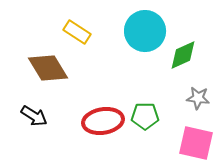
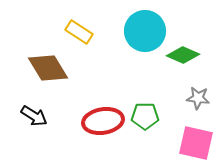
yellow rectangle: moved 2 px right
green diamond: rotated 48 degrees clockwise
